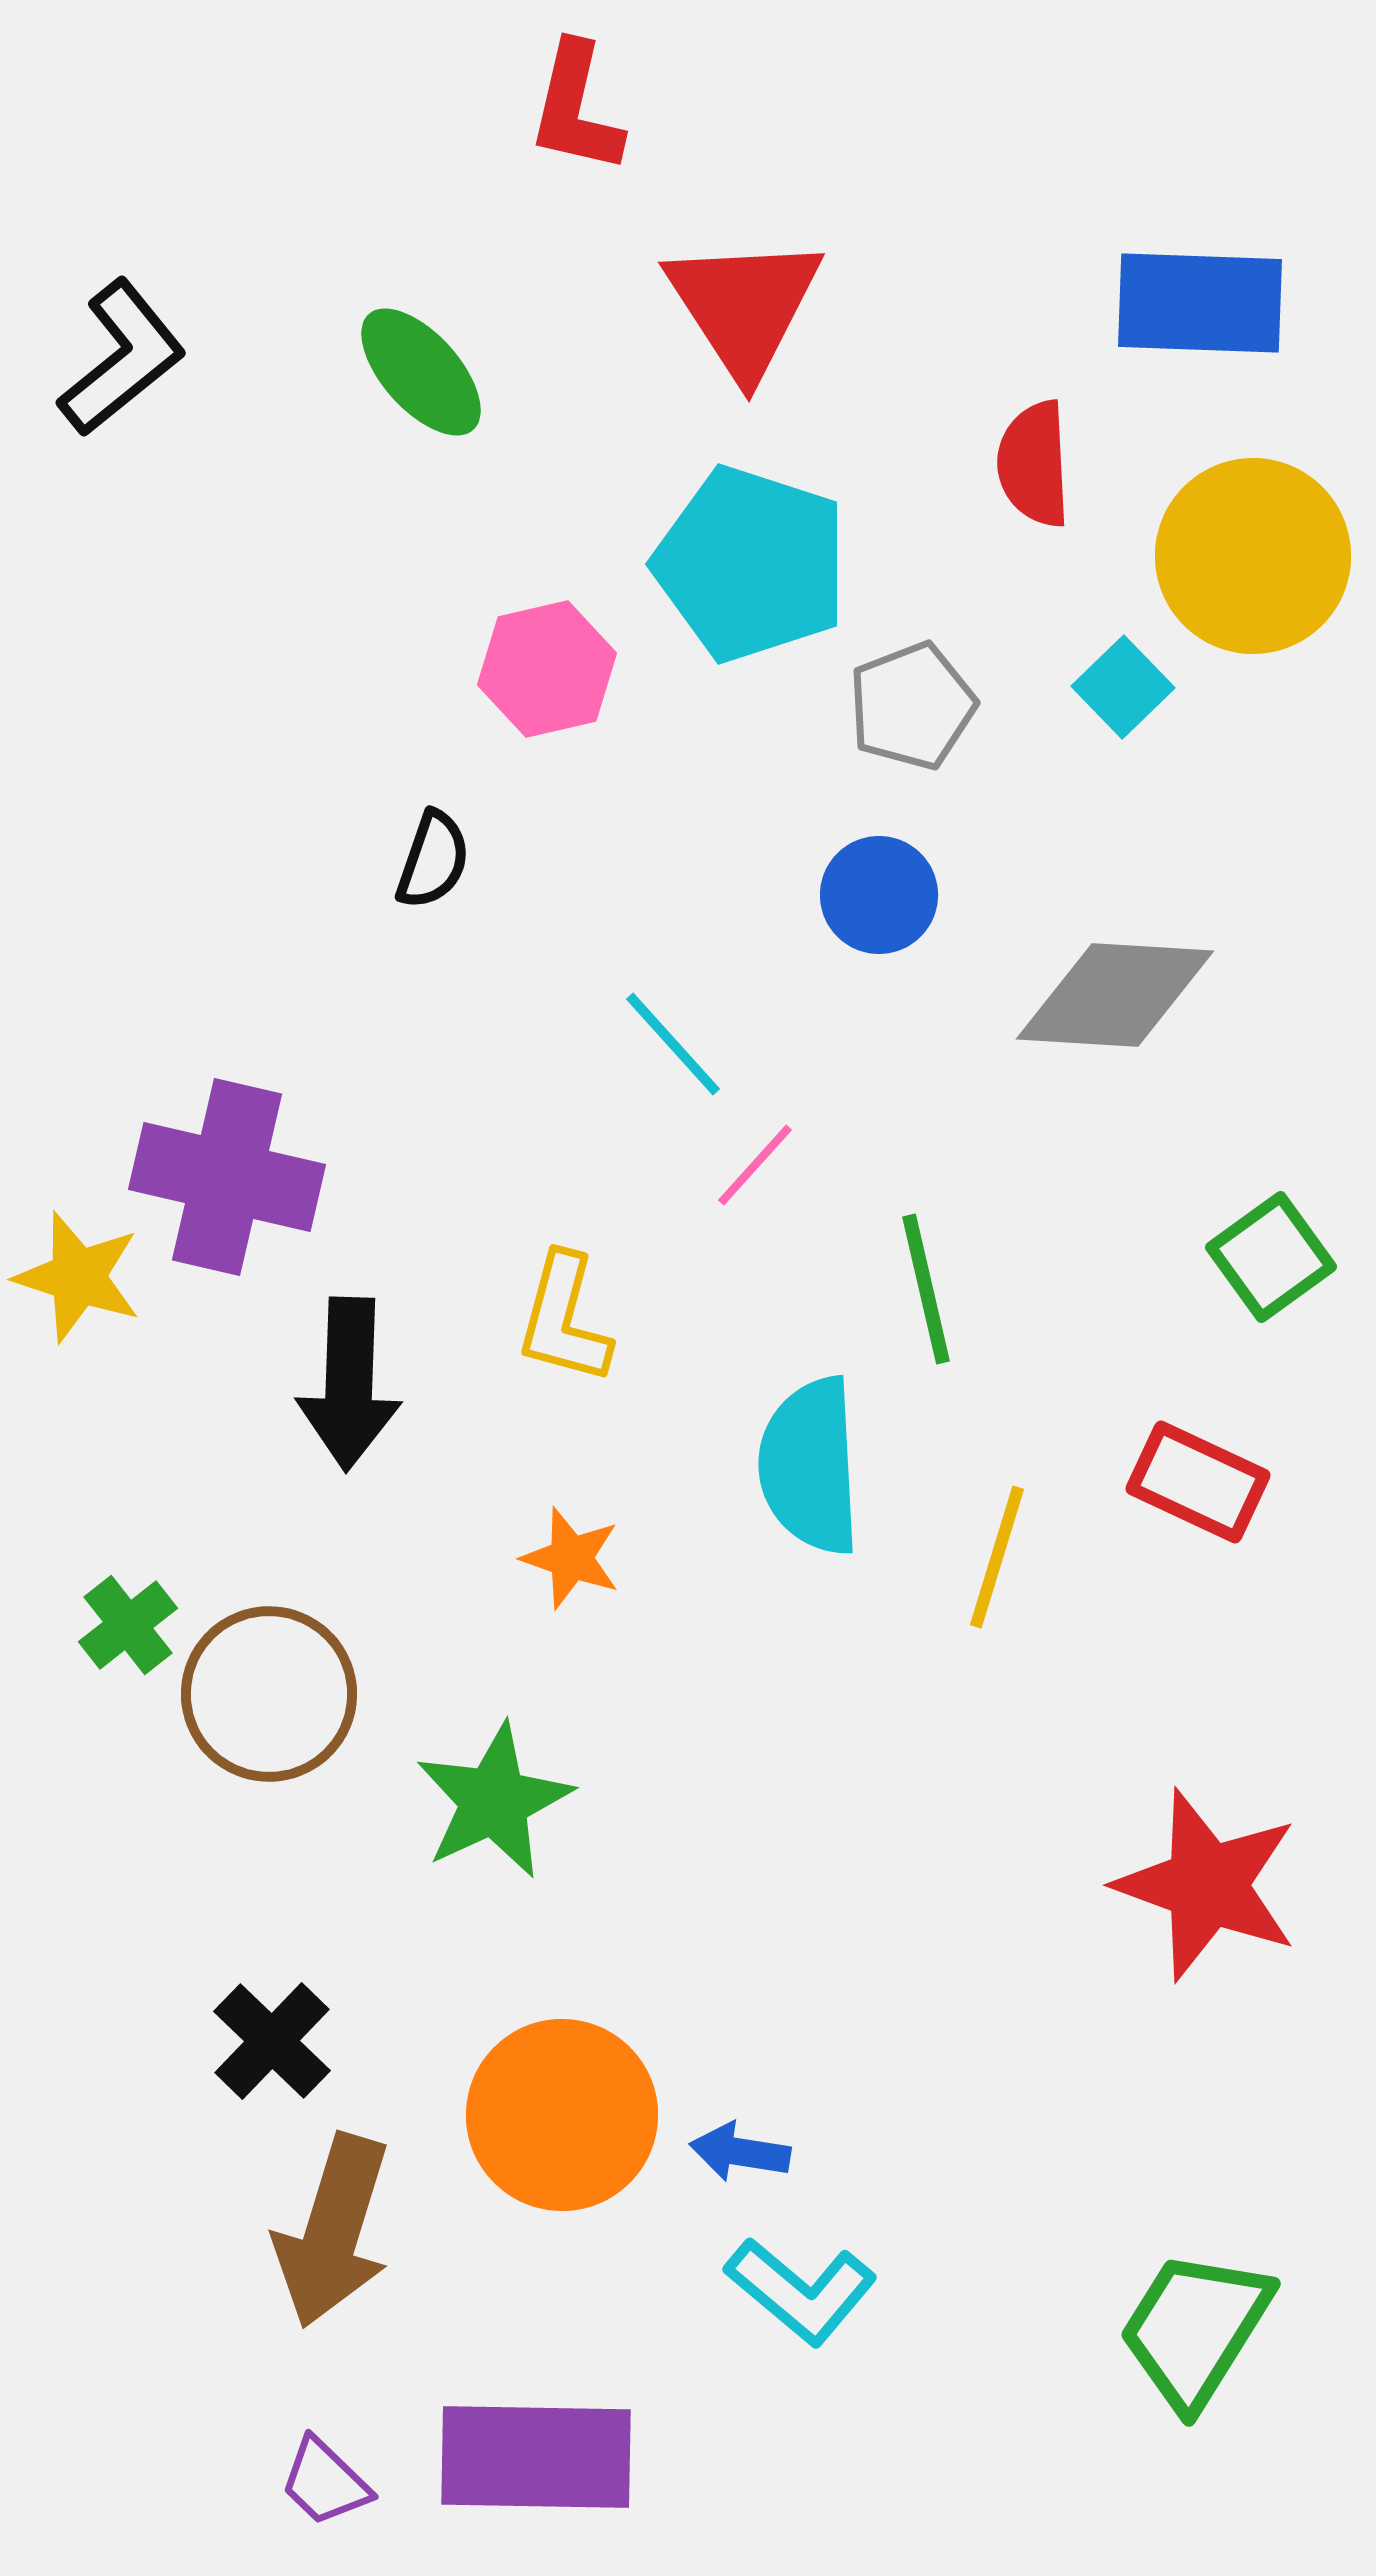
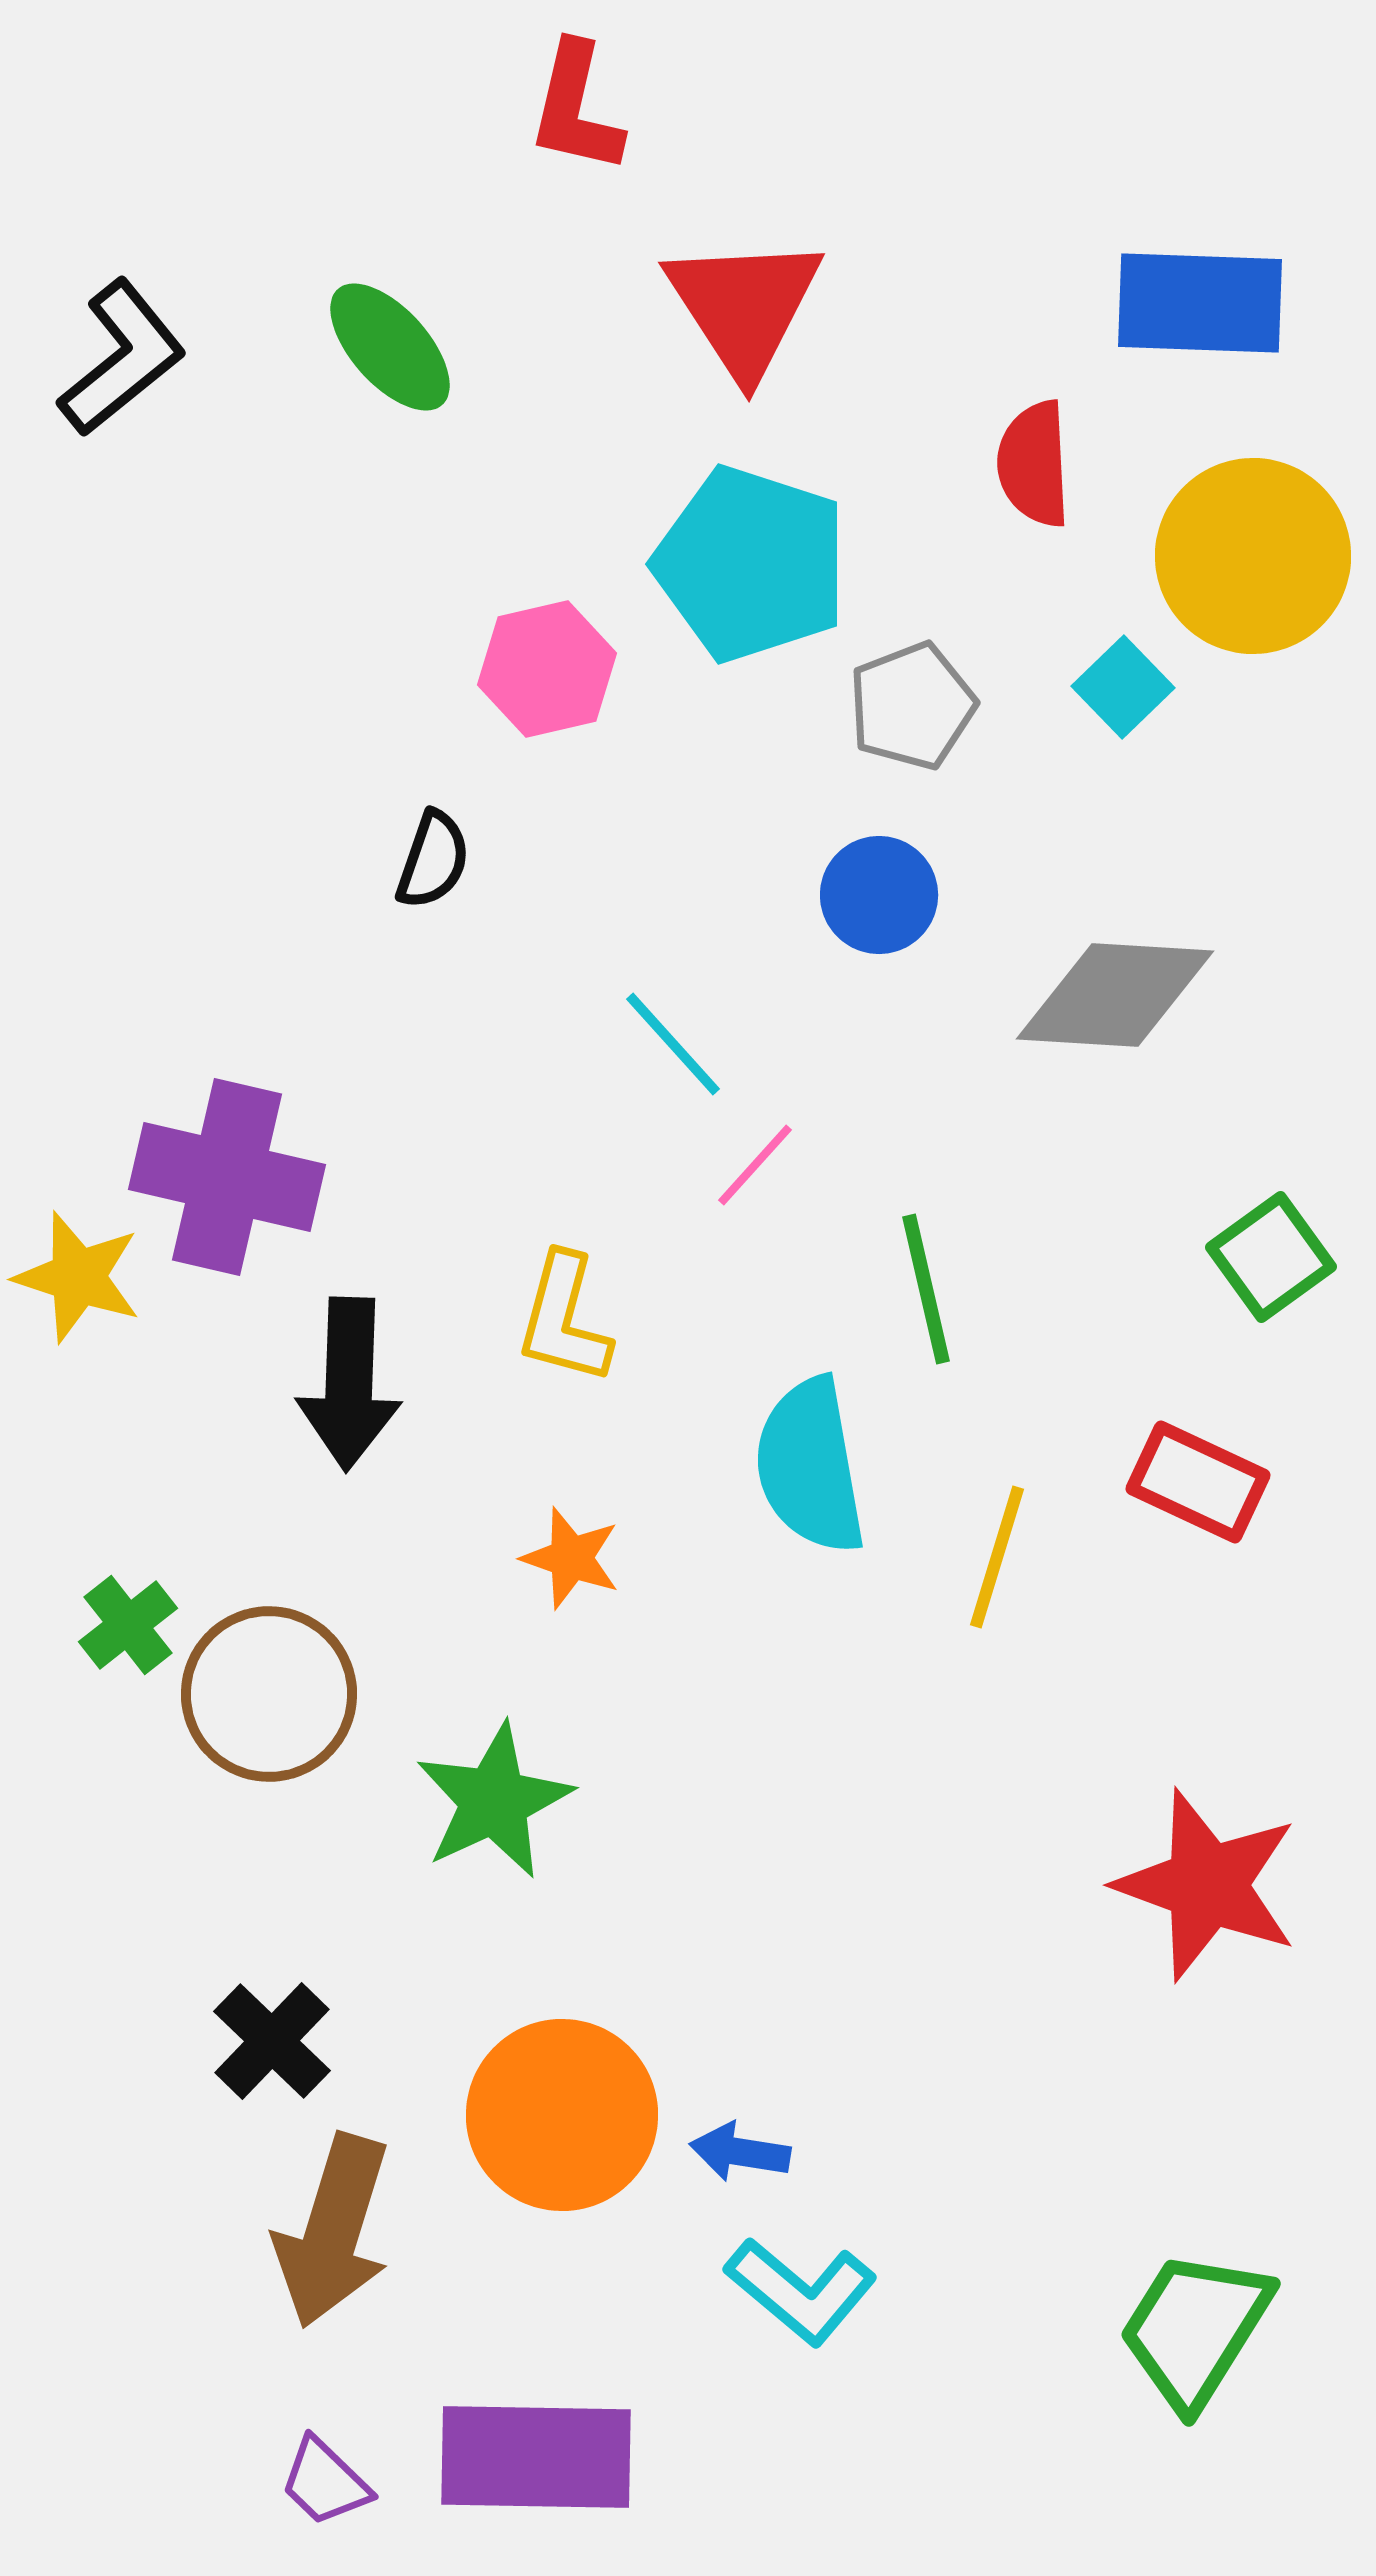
green ellipse: moved 31 px left, 25 px up
cyan semicircle: rotated 7 degrees counterclockwise
